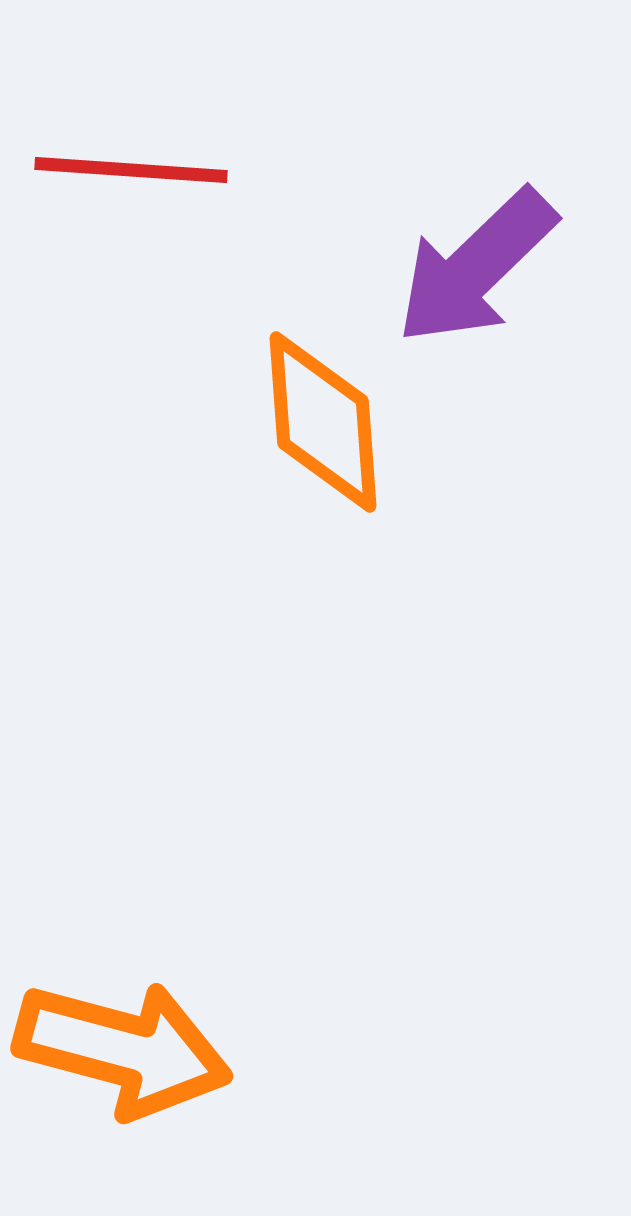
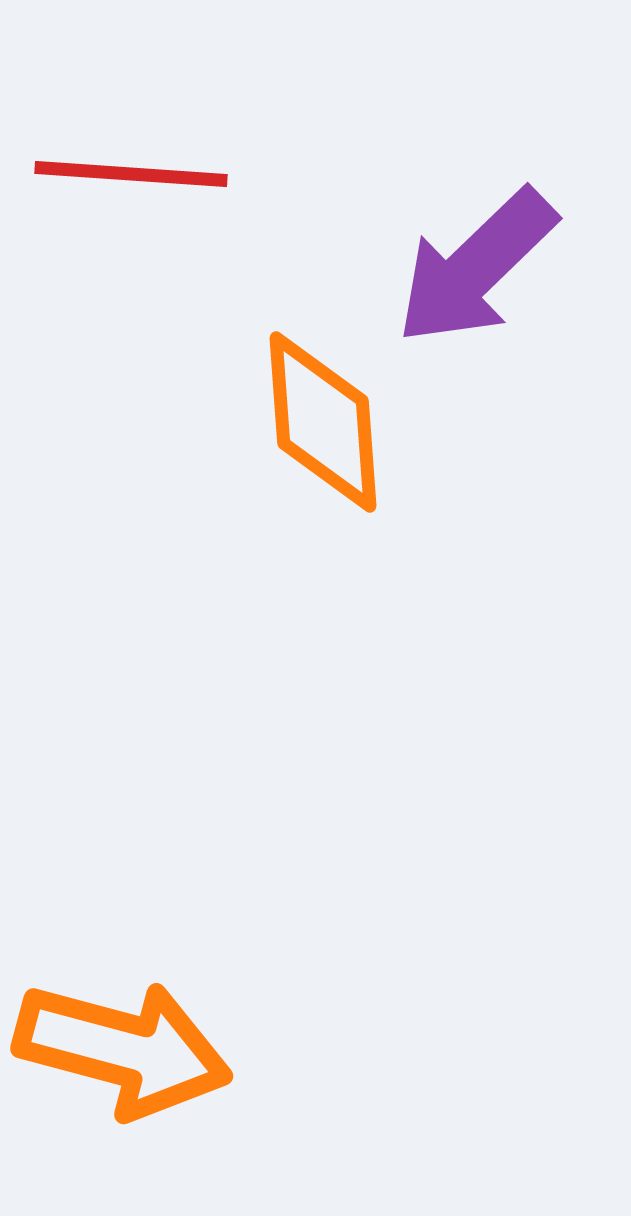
red line: moved 4 px down
